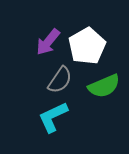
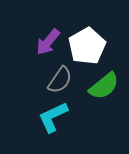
green semicircle: rotated 16 degrees counterclockwise
